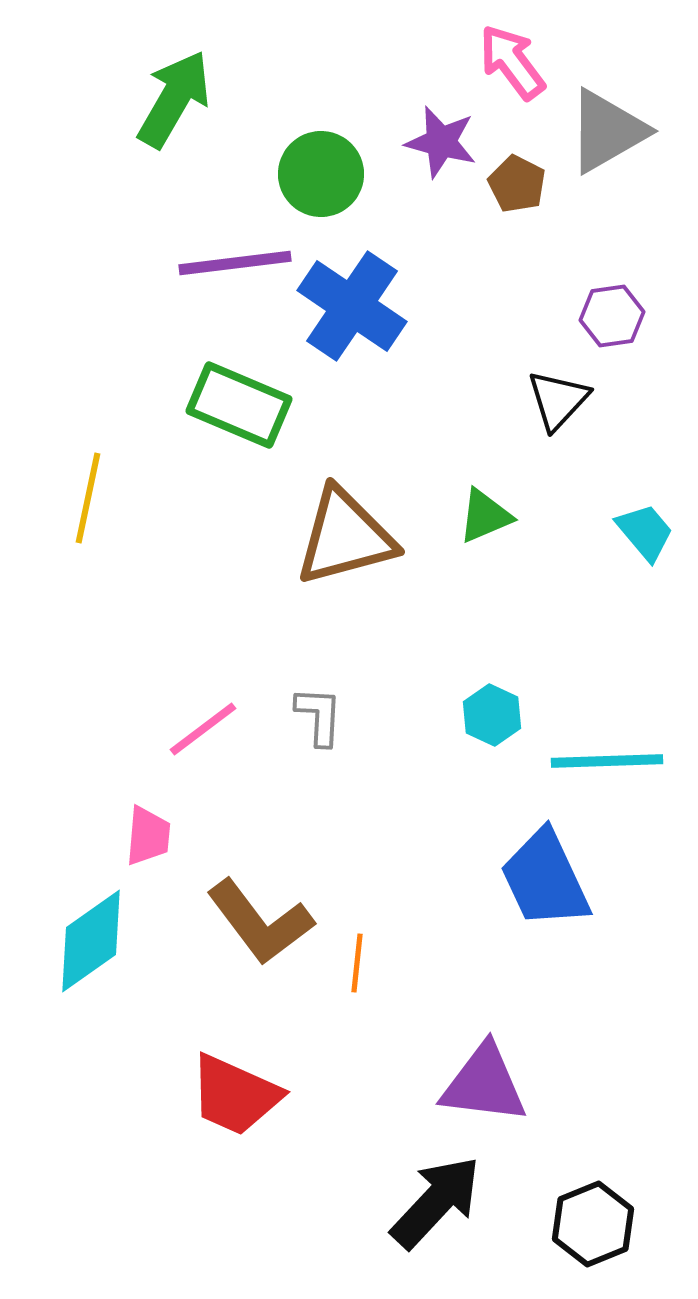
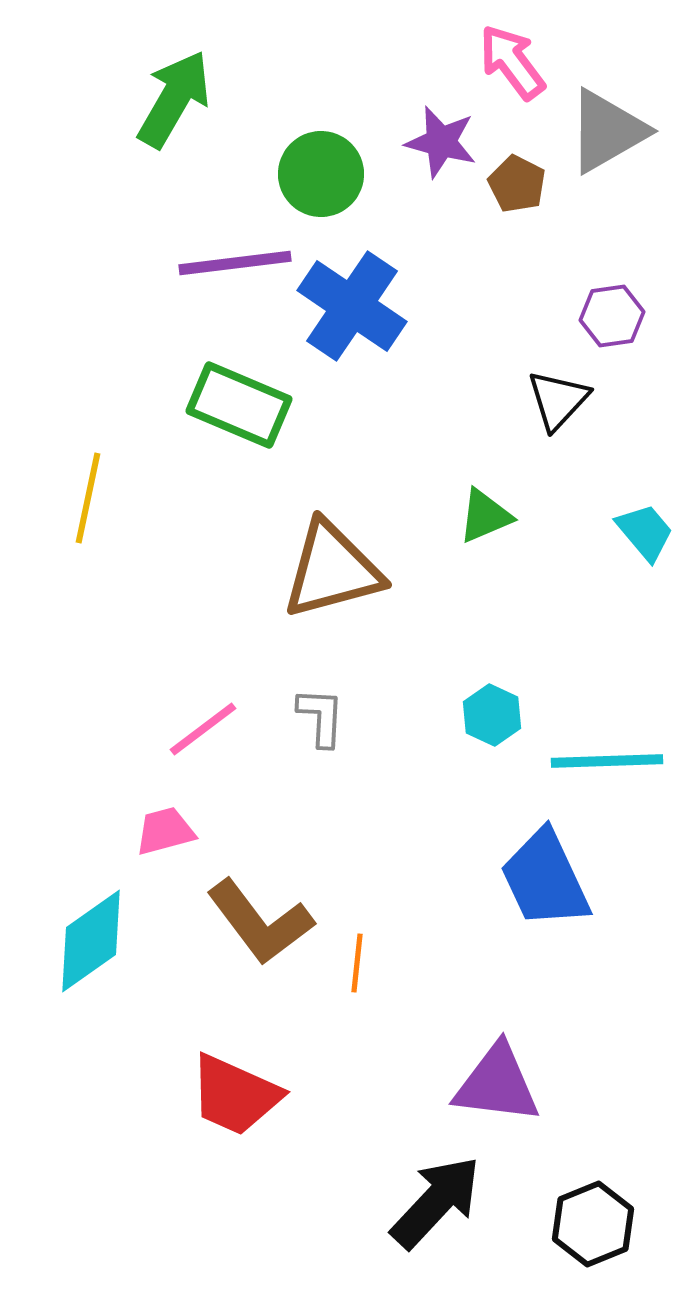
brown triangle: moved 13 px left, 33 px down
gray L-shape: moved 2 px right, 1 px down
pink trapezoid: moved 17 px right, 5 px up; rotated 110 degrees counterclockwise
purple triangle: moved 13 px right
